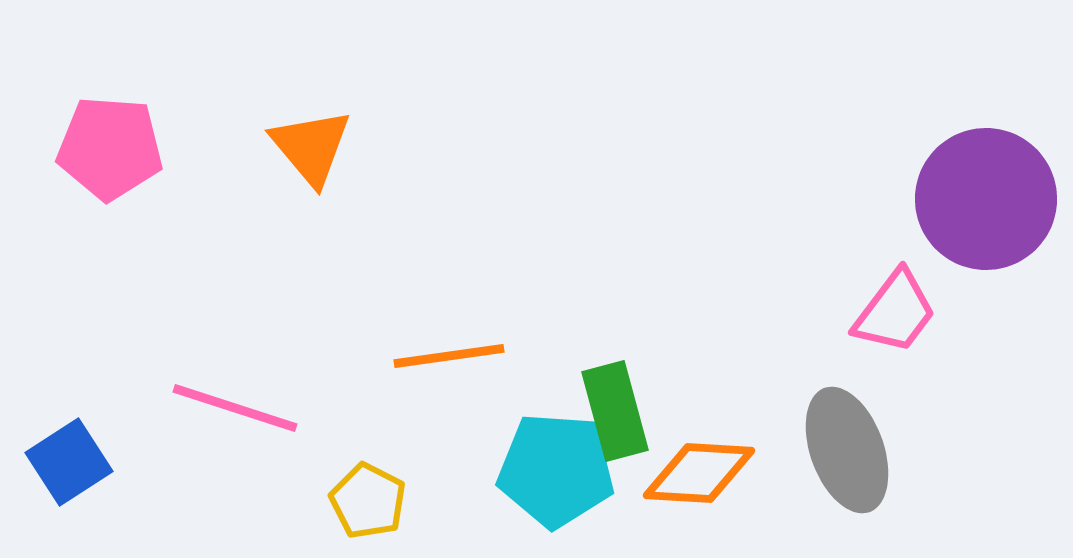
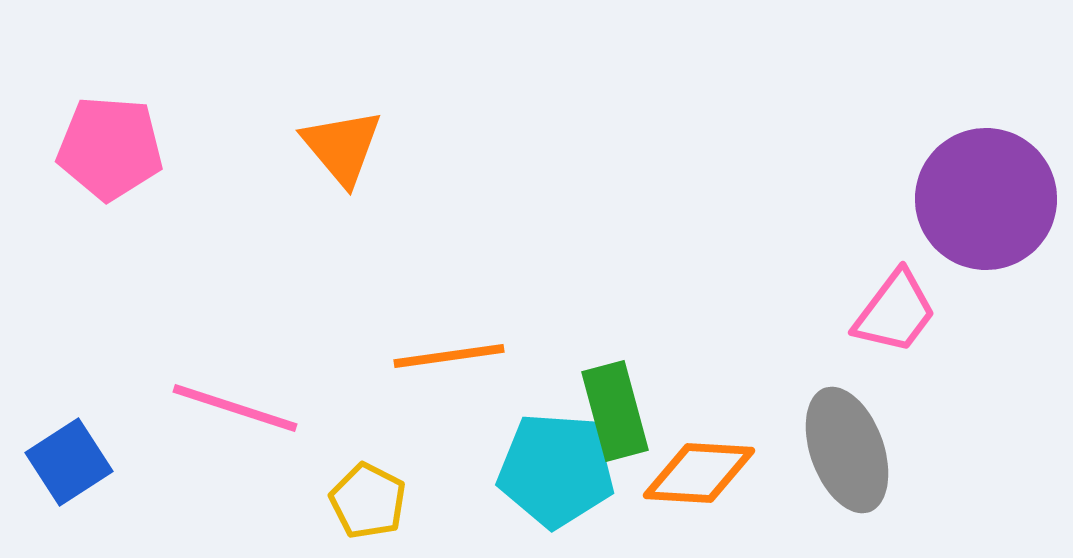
orange triangle: moved 31 px right
